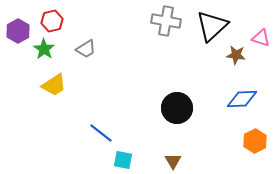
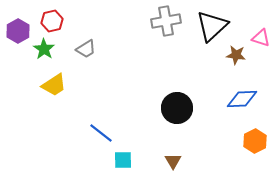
gray cross: rotated 20 degrees counterclockwise
cyan square: rotated 12 degrees counterclockwise
